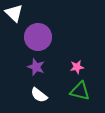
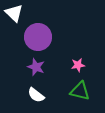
pink star: moved 1 px right, 2 px up
white semicircle: moved 3 px left
